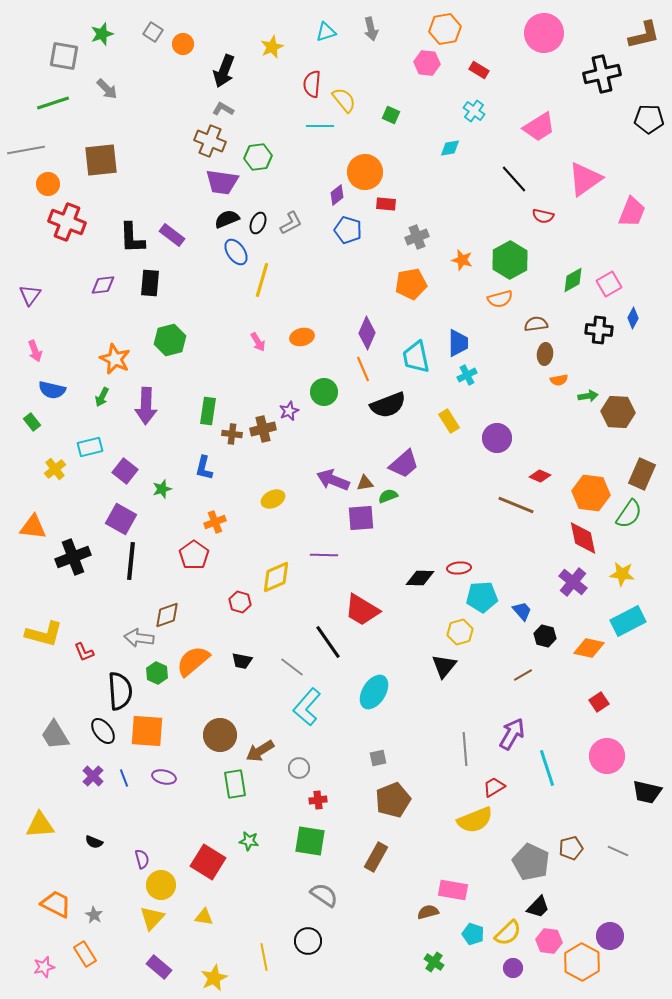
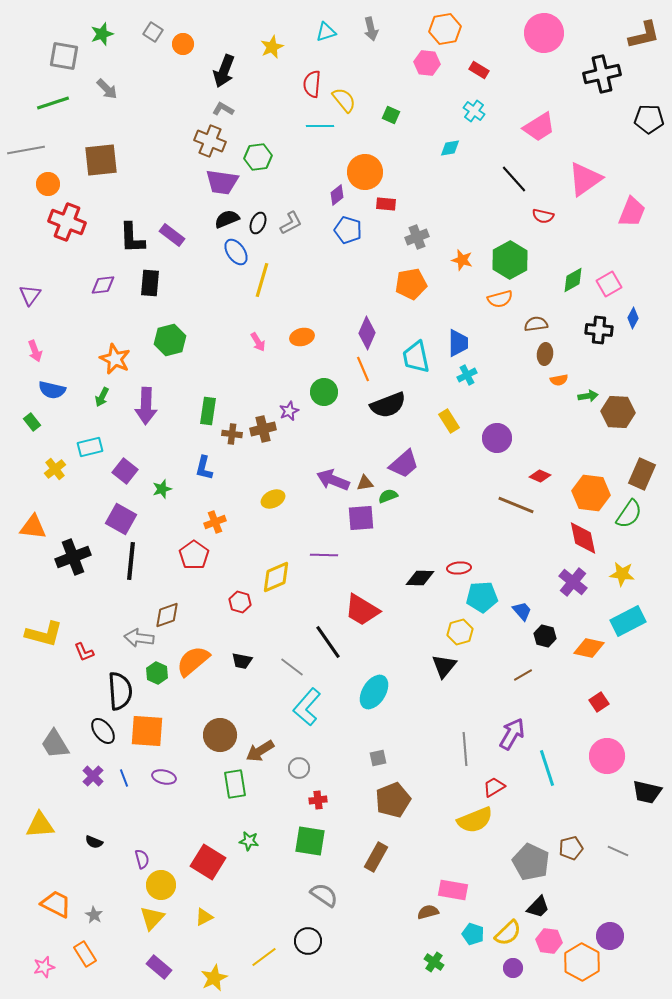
gray trapezoid at (55, 735): moved 9 px down
yellow triangle at (204, 917): rotated 36 degrees counterclockwise
yellow line at (264, 957): rotated 64 degrees clockwise
